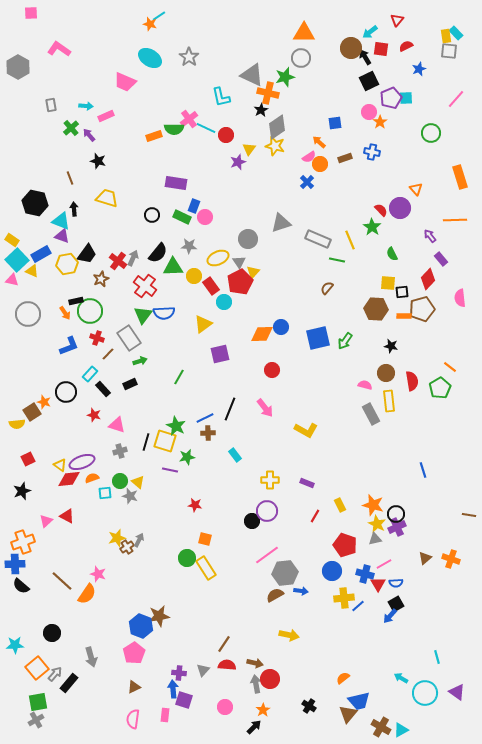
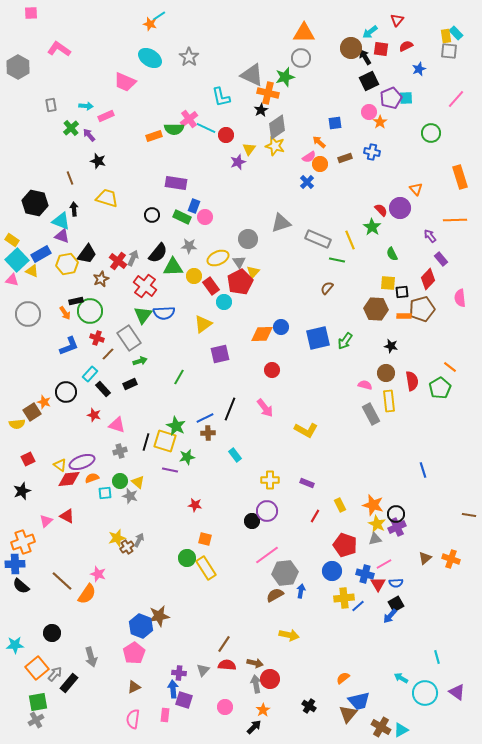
blue arrow at (301, 591): rotated 88 degrees counterclockwise
